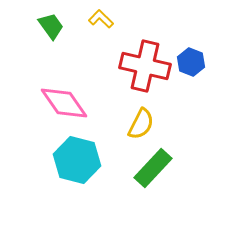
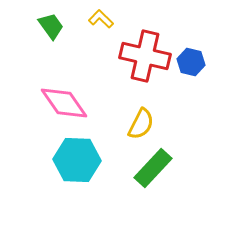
blue hexagon: rotated 8 degrees counterclockwise
red cross: moved 10 px up
cyan hexagon: rotated 12 degrees counterclockwise
